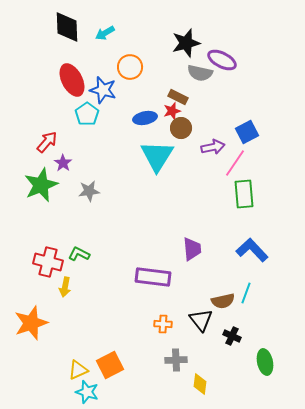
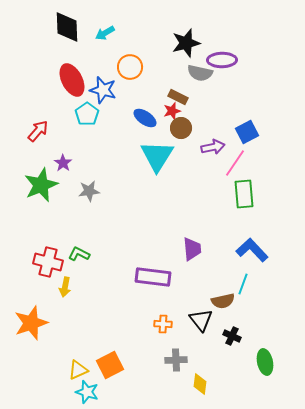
purple ellipse: rotated 28 degrees counterclockwise
blue ellipse: rotated 45 degrees clockwise
red arrow: moved 9 px left, 11 px up
cyan line: moved 3 px left, 9 px up
